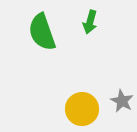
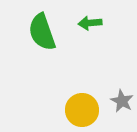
green arrow: moved 1 px down; rotated 70 degrees clockwise
yellow circle: moved 1 px down
